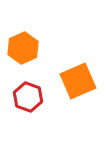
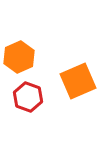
orange hexagon: moved 4 px left, 9 px down
